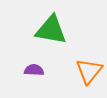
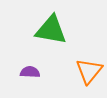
purple semicircle: moved 4 px left, 2 px down
